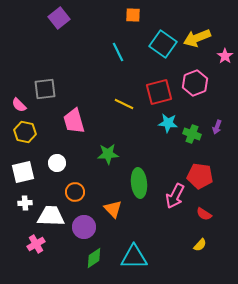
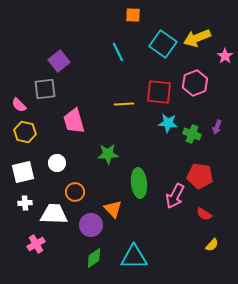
purple square: moved 43 px down
red square: rotated 20 degrees clockwise
yellow line: rotated 30 degrees counterclockwise
white trapezoid: moved 3 px right, 2 px up
purple circle: moved 7 px right, 2 px up
yellow semicircle: moved 12 px right
